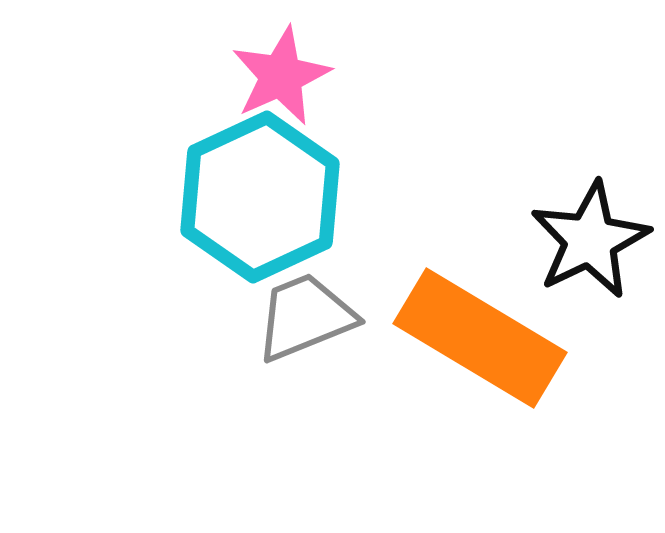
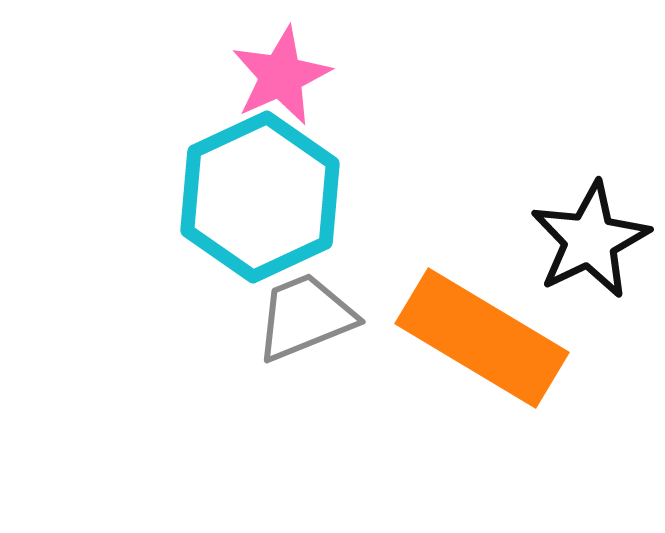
orange rectangle: moved 2 px right
